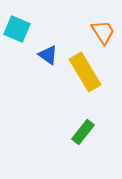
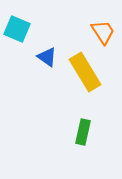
blue triangle: moved 1 px left, 2 px down
green rectangle: rotated 25 degrees counterclockwise
